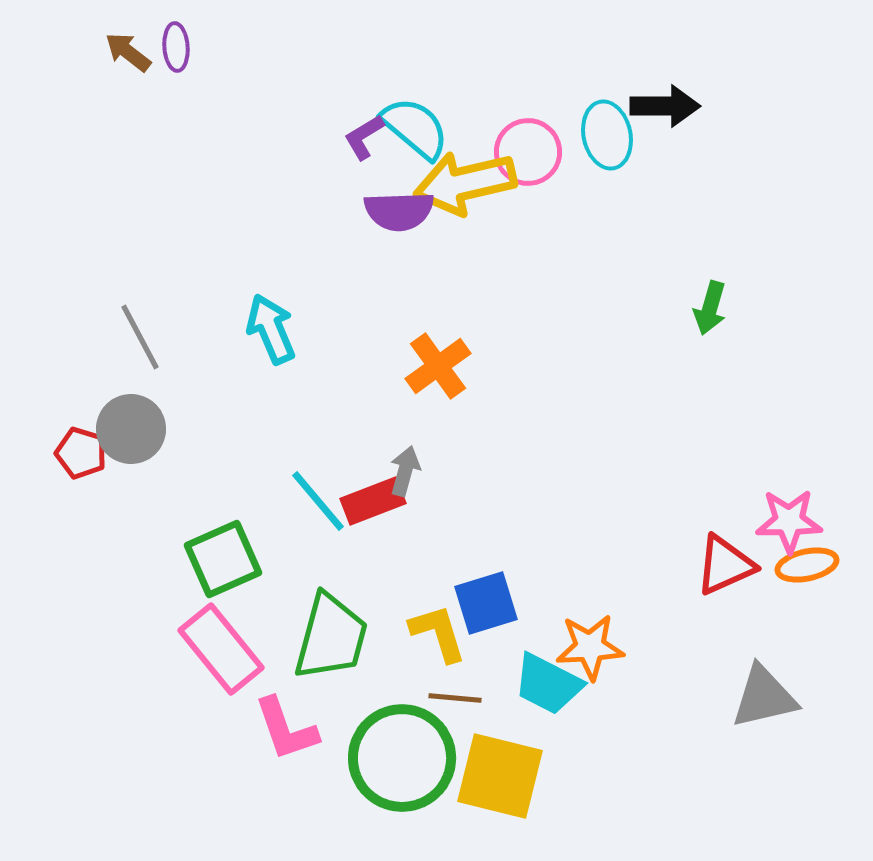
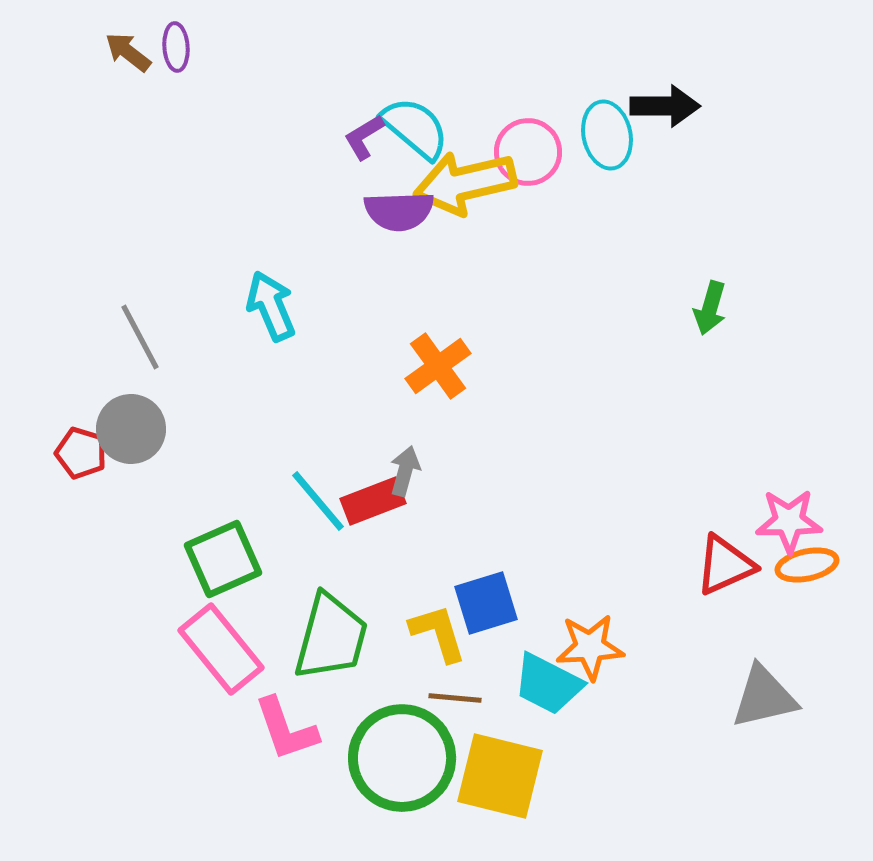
cyan arrow: moved 23 px up
